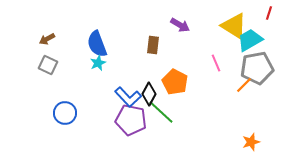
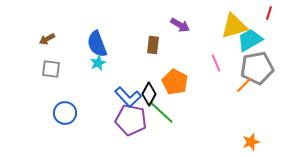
yellow triangle: rotated 48 degrees counterclockwise
gray square: moved 3 px right, 4 px down; rotated 18 degrees counterclockwise
